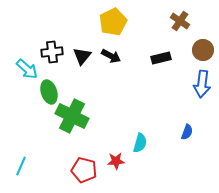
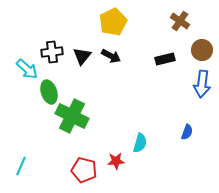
brown circle: moved 1 px left
black rectangle: moved 4 px right, 1 px down
